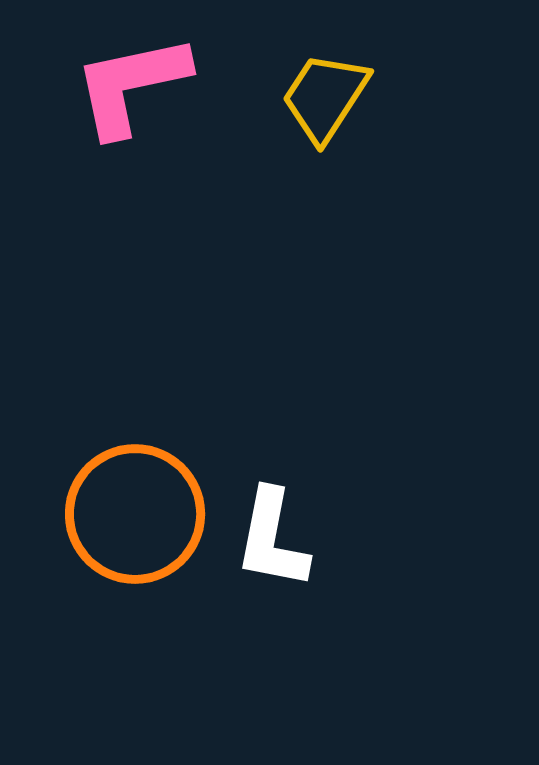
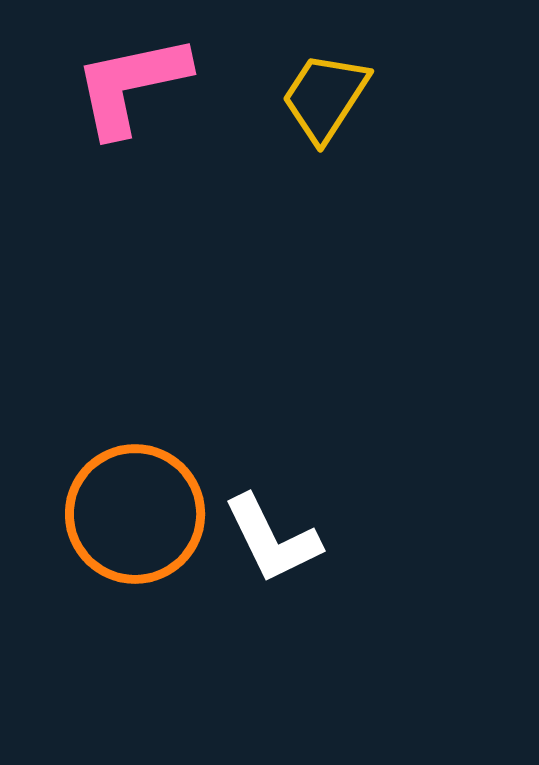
white L-shape: rotated 37 degrees counterclockwise
